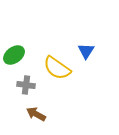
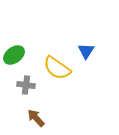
brown arrow: moved 4 px down; rotated 18 degrees clockwise
